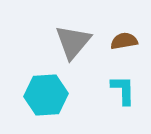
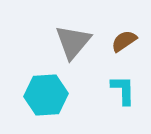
brown semicircle: rotated 24 degrees counterclockwise
